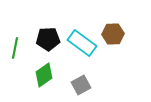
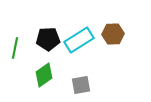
cyan rectangle: moved 3 px left, 3 px up; rotated 68 degrees counterclockwise
gray square: rotated 18 degrees clockwise
